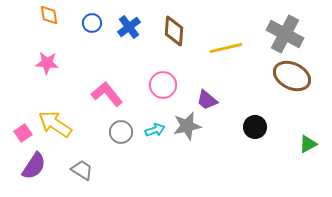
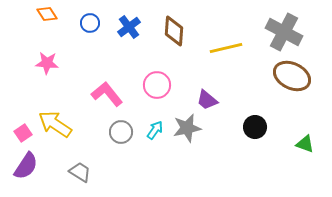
orange diamond: moved 2 px left, 1 px up; rotated 25 degrees counterclockwise
blue circle: moved 2 px left
gray cross: moved 1 px left, 2 px up
pink circle: moved 6 px left
gray star: moved 2 px down
cyan arrow: rotated 36 degrees counterclockwise
green triangle: moved 3 px left; rotated 48 degrees clockwise
purple semicircle: moved 8 px left
gray trapezoid: moved 2 px left, 2 px down
